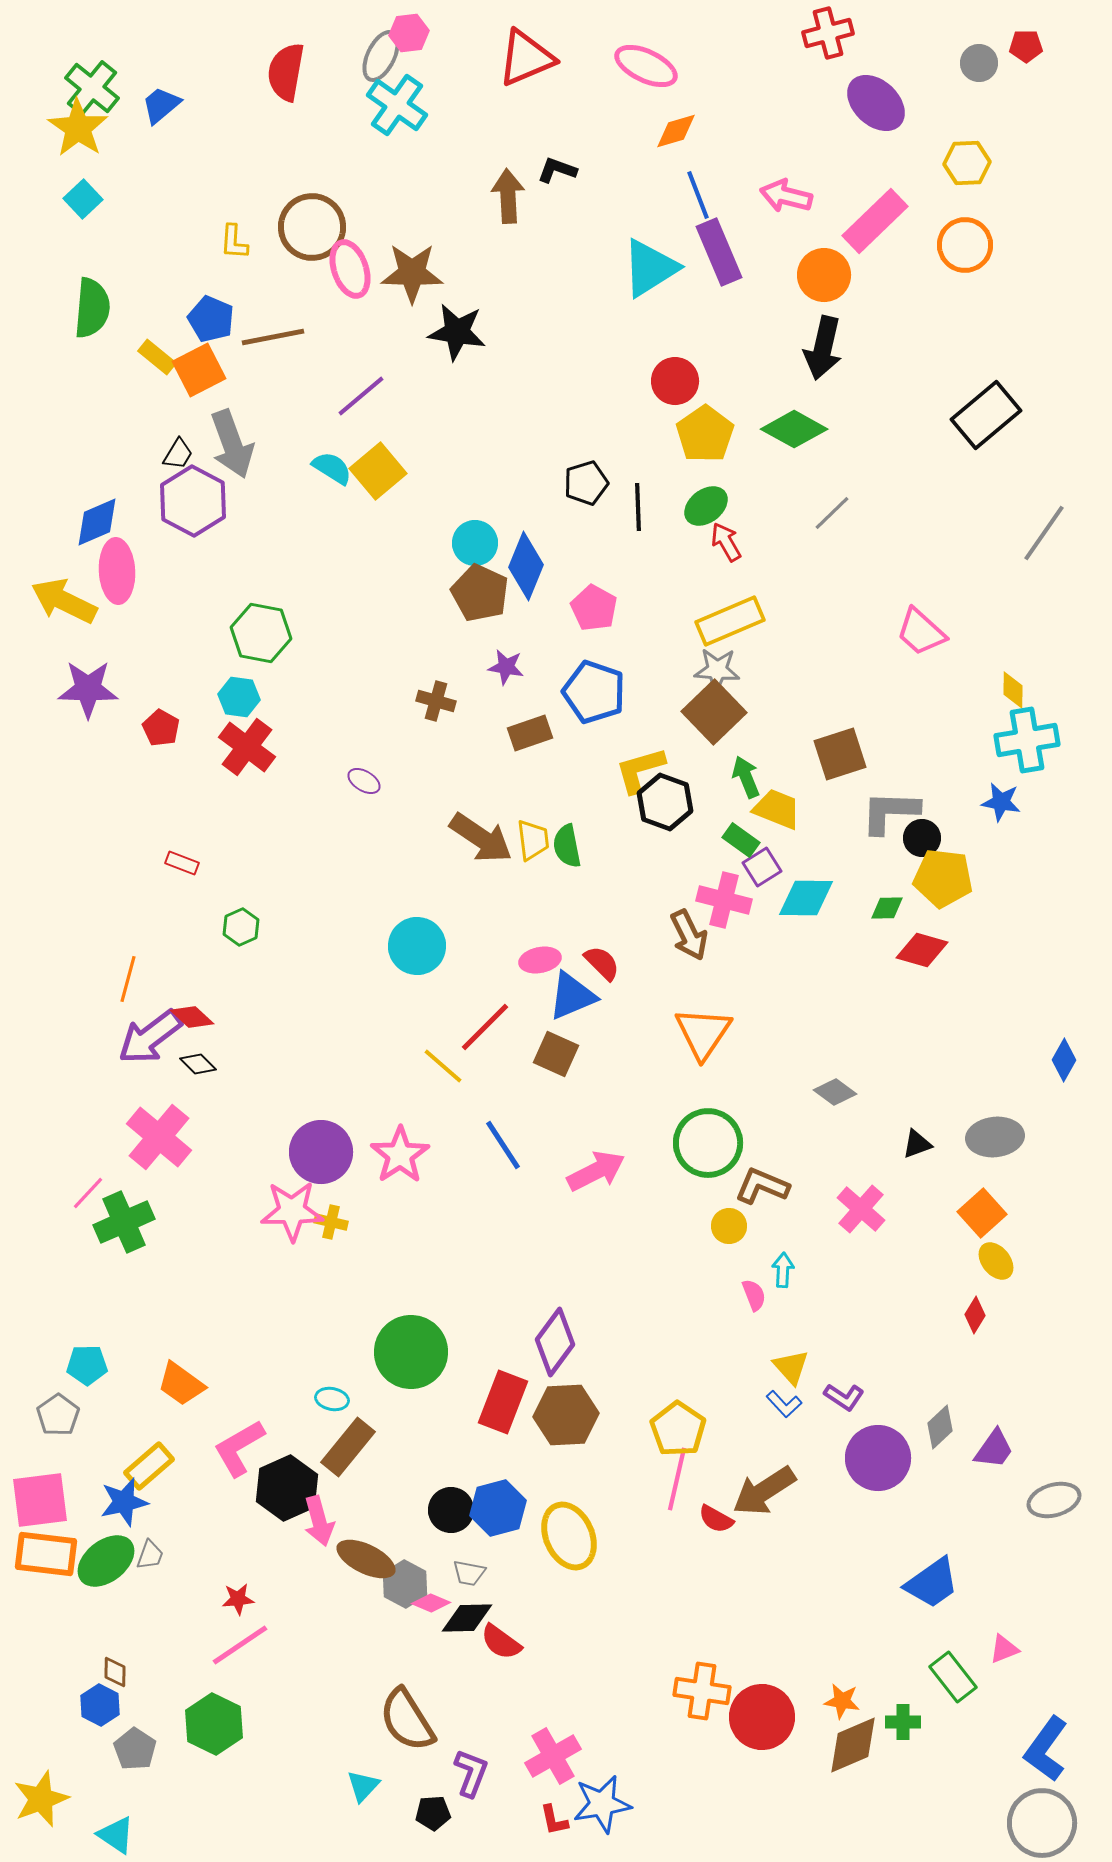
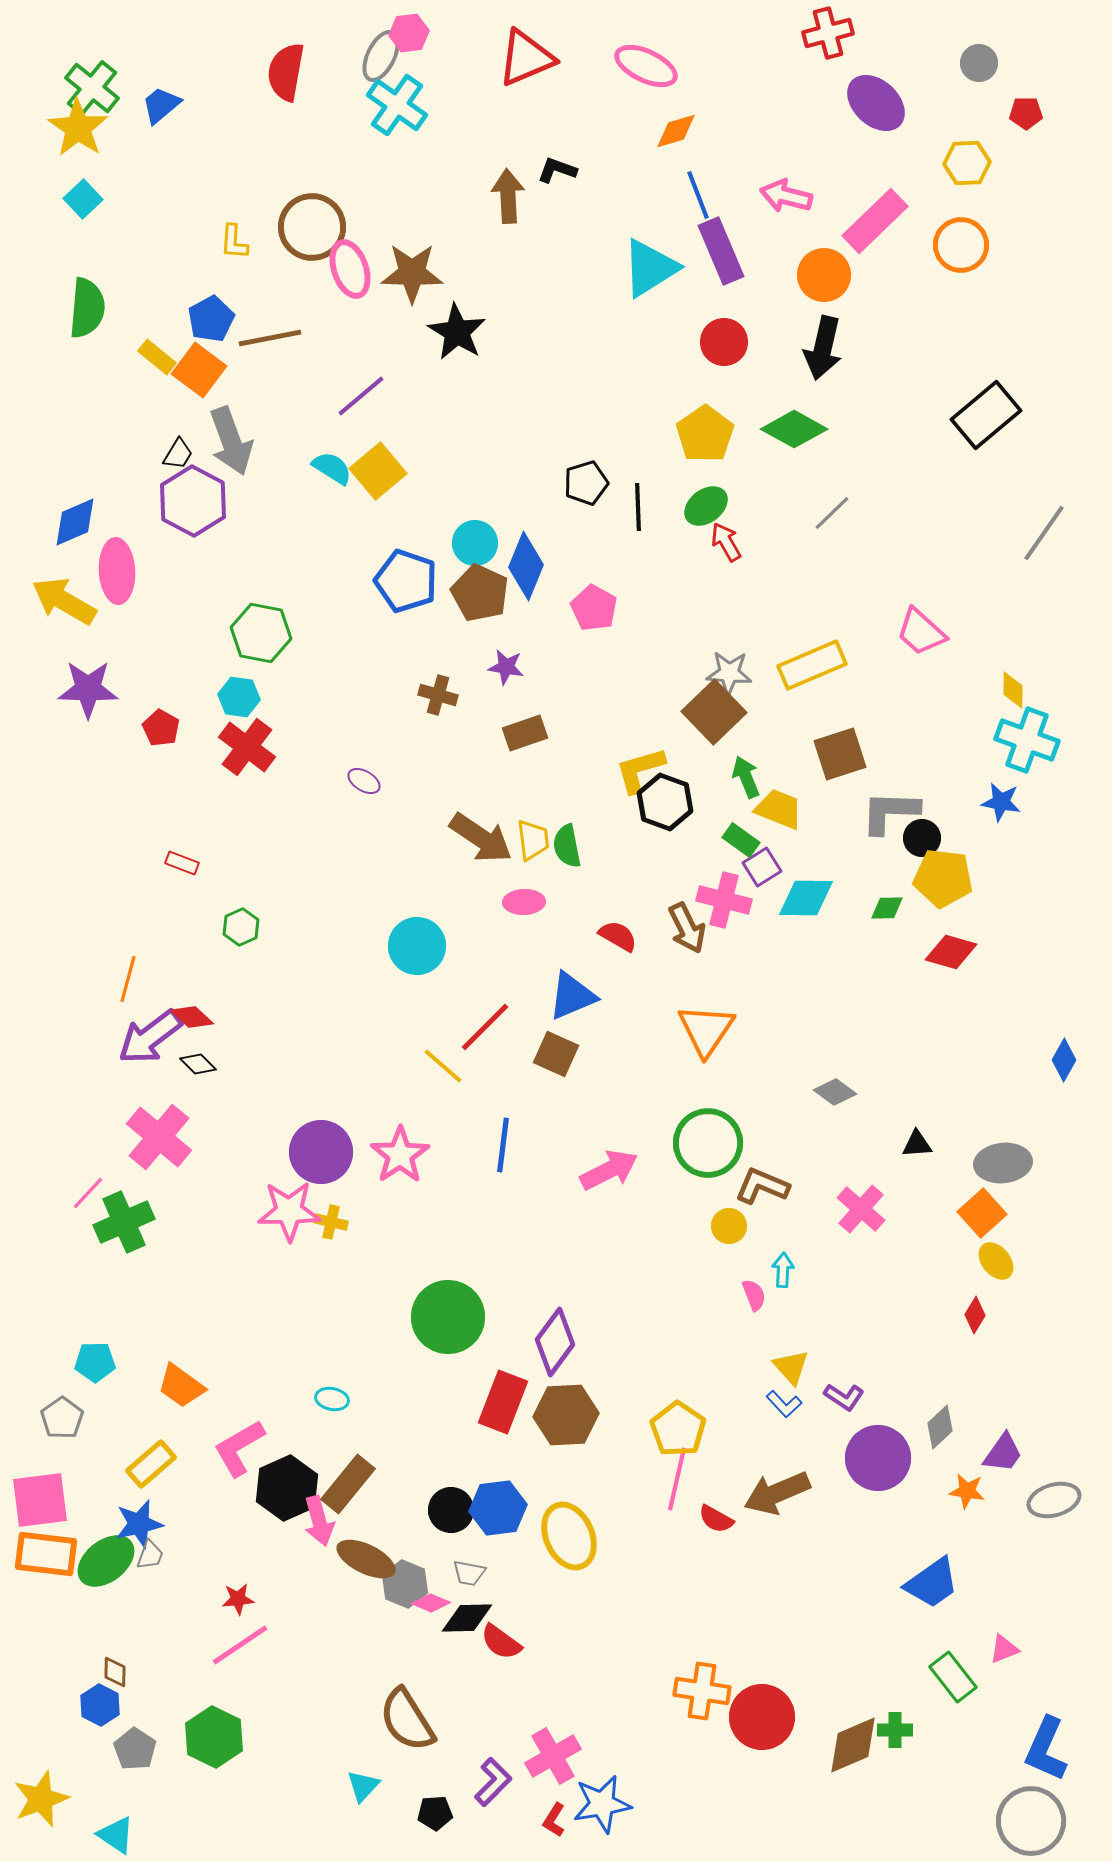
red pentagon at (1026, 46): moved 67 px down
orange circle at (965, 245): moved 4 px left
purple rectangle at (719, 252): moved 2 px right, 1 px up
green semicircle at (92, 308): moved 5 px left
blue pentagon at (211, 319): rotated 21 degrees clockwise
black star at (457, 332): rotated 22 degrees clockwise
brown line at (273, 337): moved 3 px left, 1 px down
orange square at (199, 370): rotated 26 degrees counterclockwise
red circle at (675, 381): moved 49 px right, 39 px up
gray arrow at (232, 444): moved 1 px left, 3 px up
blue diamond at (97, 522): moved 22 px left
yellow arrow at (64, 601): rotated 4 degrees clockwise
yellow rectangle at (730, 621): moved 82 px right, 44 px down
gray star at (717, 670): moved 12 px right, 3 px down
blue pentagon at (594, 692): moved 188 px left, 111 px up
brown cross at (436, 701): moved 2 px right, 6 px up
brown rectangle at (530, 733): moved 5 px left
cyan cross at (1027, 740): rotated 30 degrees clockwise
yellow trapezoid at (777, 809): moved 2 px right
brown arrow at (689, 935): moved 2 px left, 7 px up
red diamond at (922, 950): moved 29 px right, 2 px down
pink ellipse at (540, 960): moved 16 px left, 58 px up; rotated 9 degrees clockwise
red semicircle at (602, 963): moved 16 px right, 27 px up; rotated 15 degrees counterclockwise
orange triangle at (703, 1033): moved 3 px right, 3 px up
gray ellipse at (995, 1137): moved 8 px right, 26 px down
black triangle at (917, 1144): rotated 16 degrees clockwise
blue line at (503, 1145): rotated 40 degrees clockwise
pink arrow at (596, 1171): moved 13 px right, 1 px up
pink star at (292, 1211): moved 3 px left
green circle at (411, 1352): moved 37 px right, 35 px up
cyan pentagon at (87, 1365): moved 8 px right, 3 px up
orange trapezoid at (181, 1384): moved 2 px down
gray pentagon at (58, 1415): moved 4 px right, 3 px down
brown rectangle at (348, 1447): moved 37 px down
purple trapezoid at (994, 1449): moved 9 px right, 4 px down
yellow rectangle at (149, 1466): moved 2 px right, 2 px up
brown arrow at (764, 1491): moved 13 px right, 2 px down; rotated 10 degrees clockwise
blue star at (124, 1502): moved 15 px right, 22 px down
blue hexagon at (498, 1508): rotated 8 degrees clockwise
gray hexagon at (405, 1584): rotated 6 degrees counterclockwise
orange star at (842, 1701): moved 125 px right, 210 px up
green cross at (903, 1722): moved 8 px left, 8 px down
green hexagon at (214, 1724): moved 13 px down
blue L-shape at (1046, 1749): rotated 12 degrees counterclockwise
purple L-shape at (471, 1773): moved 22 px right, 9 px down; rotated 24 degrees clockwise
black pentagon at (433, 1813): moved 2 px right
red L-shape at (554, 1820): rotated 44 degrees clockwise
gray circle at (1042, 1823): moved 11 px left, 2 px up
